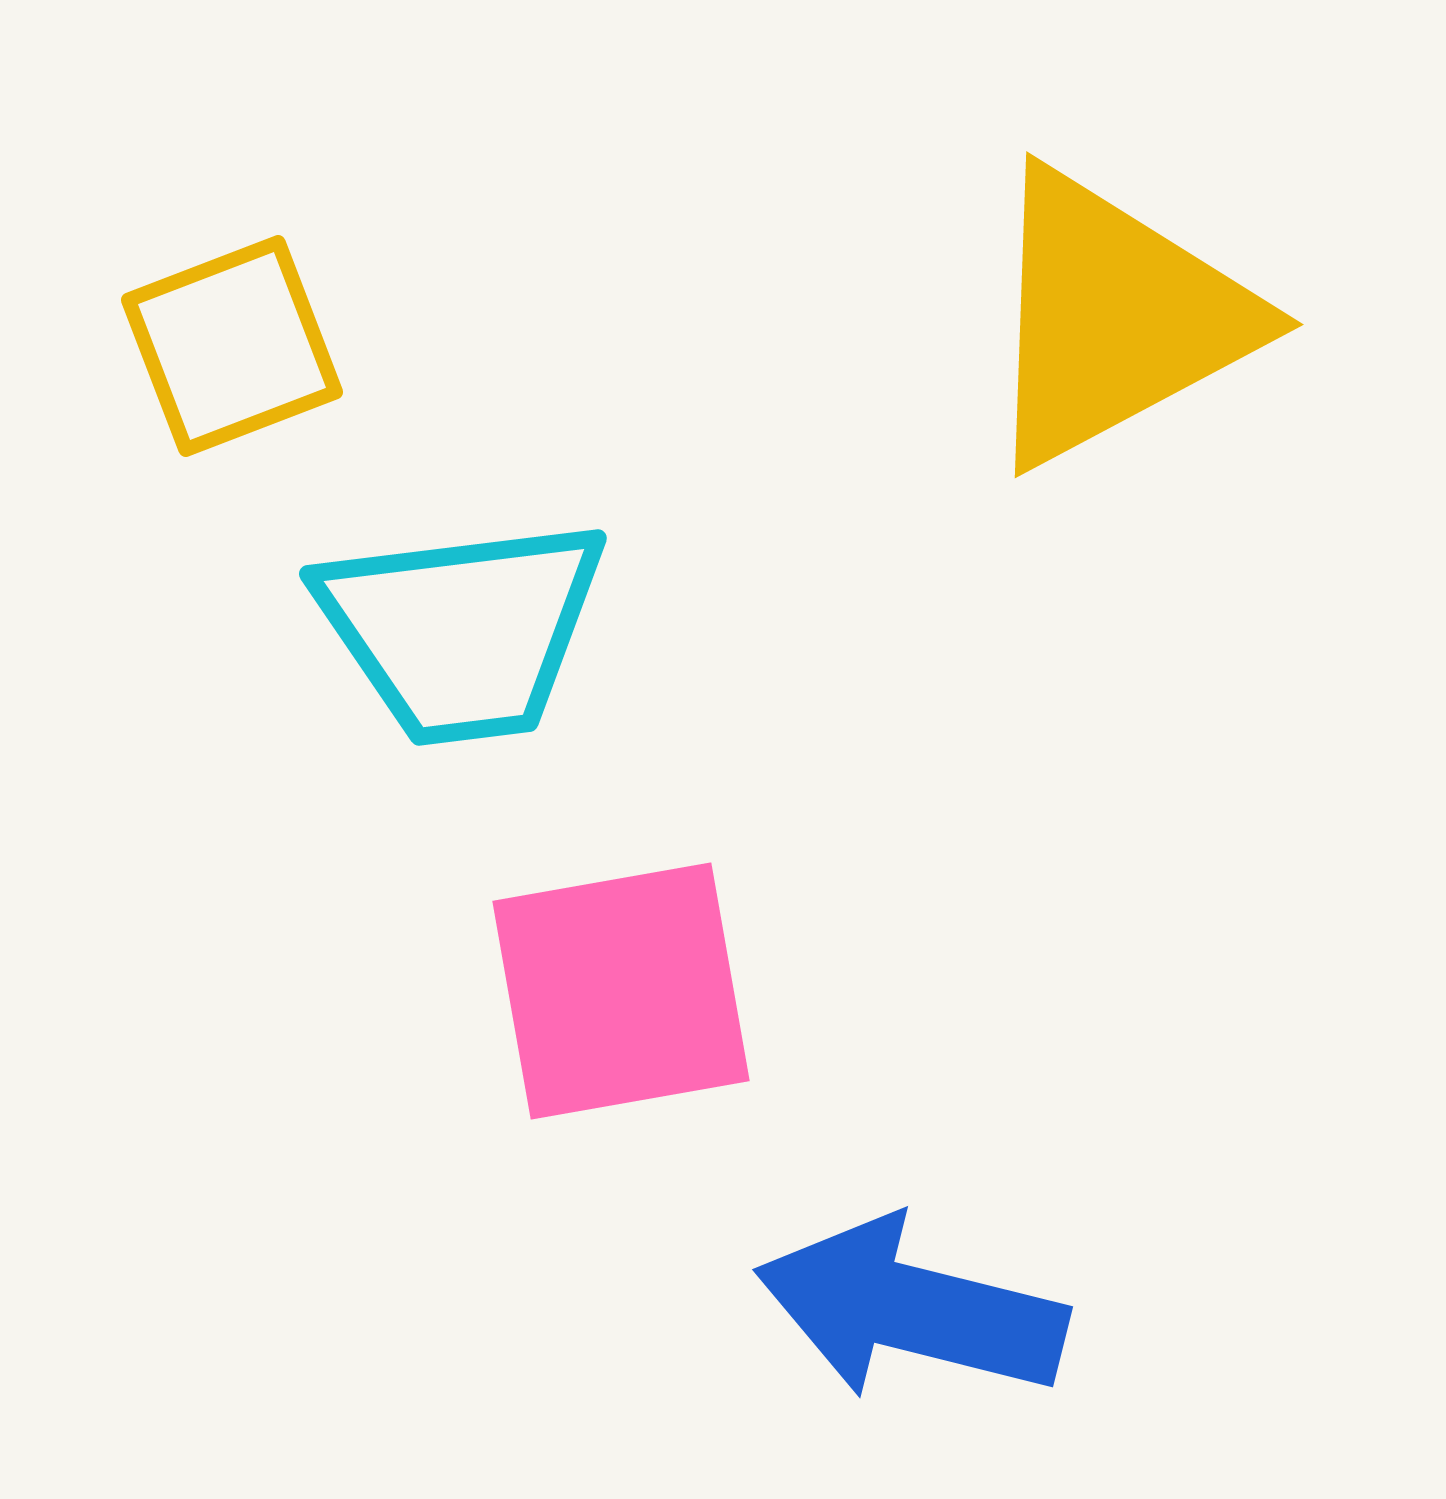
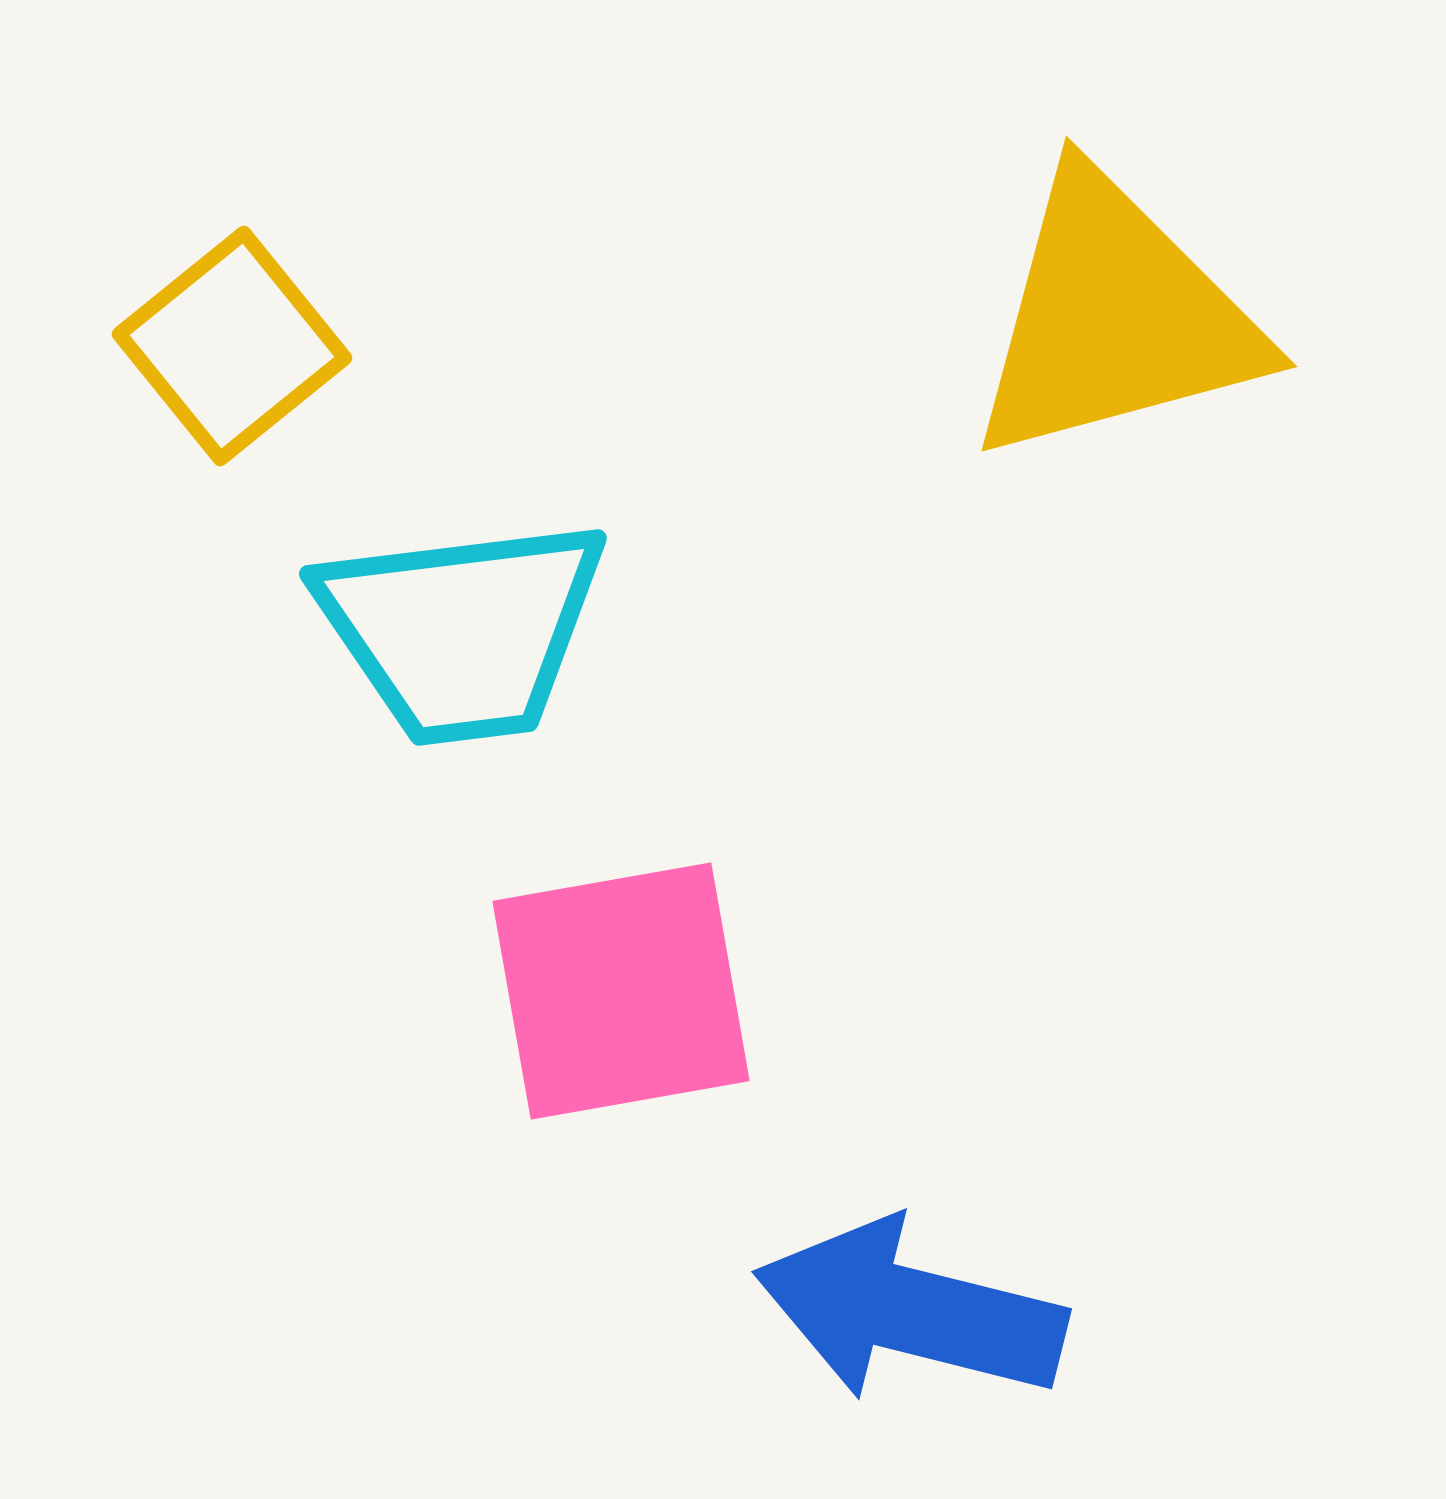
yellow triangle: rotated 13 degrees clockwise
yellow square: rotated 18 degrees counterclockwise
blue arrow: moved 1 px left, 2 px down
